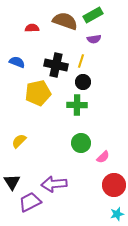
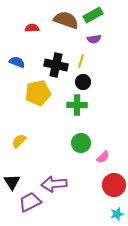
brown semicircle: moved 1 px right, 1 px up
